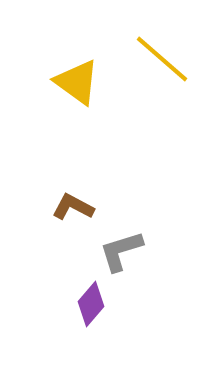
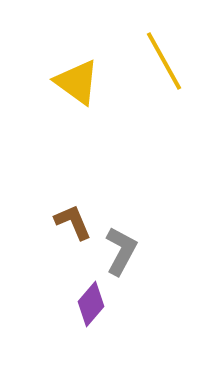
yellow line: moved 2 px right, 2 px down; rotated 20 degrees clockwise
brown L-shape: moved 15 px down; rotated 39 degrees clockwise
gray L-shape: rotated 135 degrees clockwise
